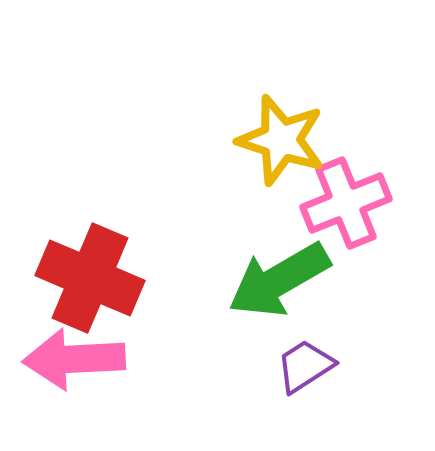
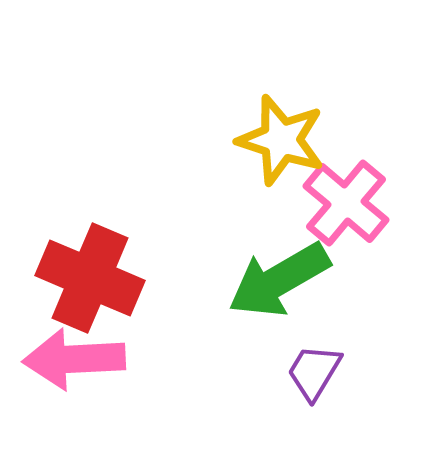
pink cross: rotated 28 degrees counterclockwise
purple trapezoid: moved 9 px right, 6 px down; rotated 26 degrees counterclockwise
